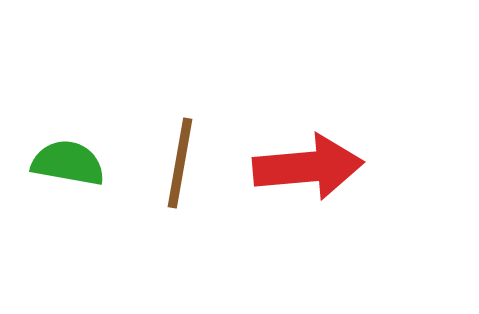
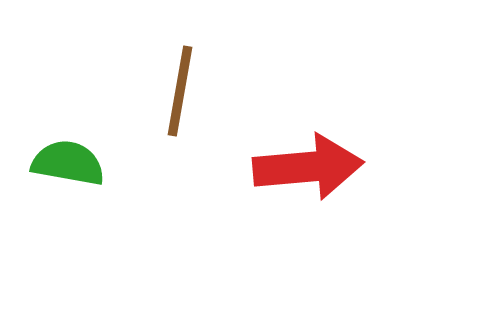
brown line: moved 72 px up
